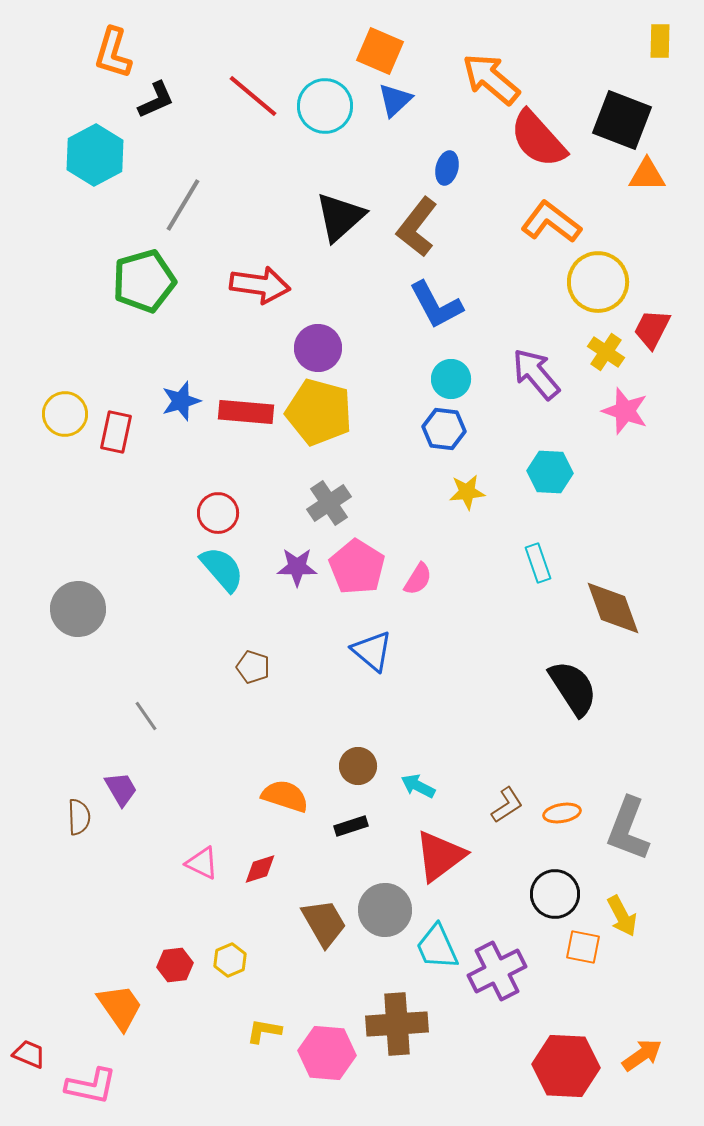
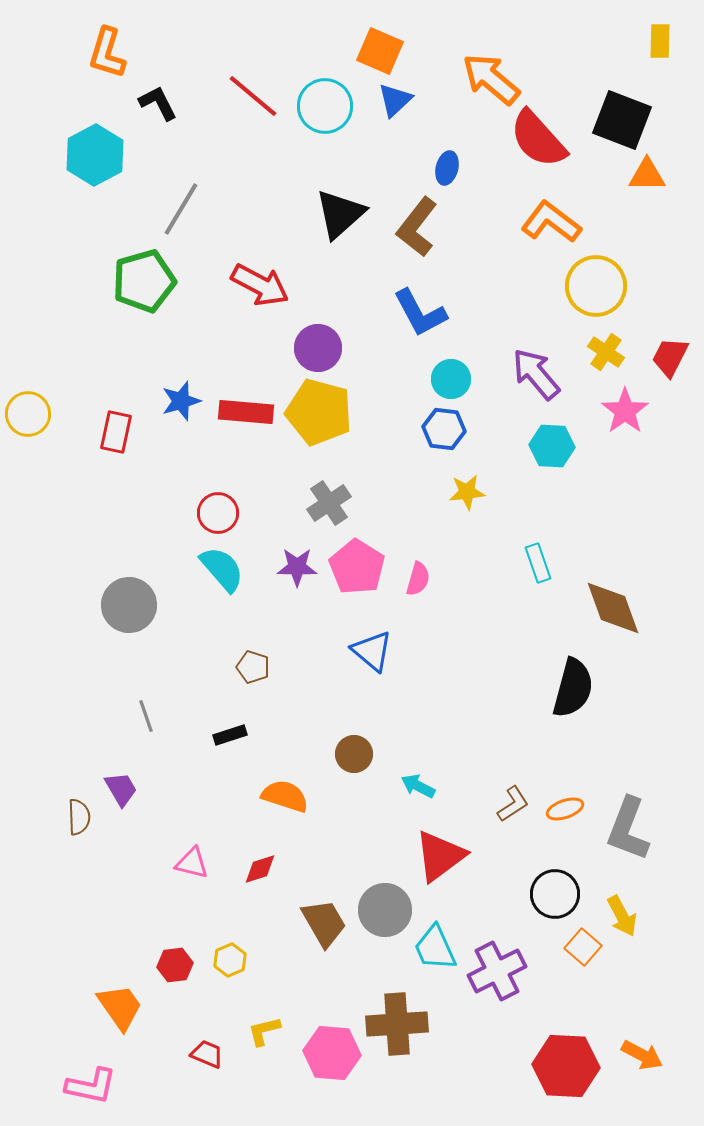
orange L-shape at (113, 53): moved 6 px left
black L-shape at (156, 100): moved 2 px right, 3 px down; rotated 93 degrees counterclockwise
gray line at (183, 205): moved 2 px left, 4 px down
black triangle at (340, 217): moved 3 px up
yellow circle at (598, 282): moved 2 px left, 4 px down
red arrow at (260, 285): rotated 20 degrees clockwise
blue L-shape at (436, 305): moved 16 px left, 8 px down
red trapezoid at (652, 329): moved 18 px right, 28 px down
pink star at (625, 411): rotated 18 degrees clockwise
yellow circle at (65, 414): moved 37 px left
cyan hexagon at (550, 472): moved 2 px right, 26 px up
pink semicircle at (418, 579): rotated 16 degrees counterclockwise
gray circle at (78, 609): moved 51 px right, 4 px up
black semicircle at (573, 688): rotated 48 degrees clockwise
gray line at (146, 716): rotated 16 degrees clockwise
brown circle at (358, 766): moved 4 px left, 12 px up
brown L-shape at (507, 805): moved 6 px right, 1 px up
orange ellipse at (562, 813): moved 3 px right, 4 px up; rotated 9 degrees counterclockwise
black rectangle at (351, 826): moved 121 px left, 91 px up
pink triangle at (202, 863): moved 10 px left; rotated 12 degrees counterclockwise
cyan trapezoid at (437, 947): moved 2 px left, 1 px down
orange square at (583, 947): rotated 30 degrees clockwise
yellow L-shape at (264, 1031): rotated 24 degrees counterclockwise
pink hexagon at (327, 1053): moved 5 px right
red trapezoid at (29, 1054): moved 178 px right
orange arrow at (642, 1055): rotated 63 degrees clockwise
